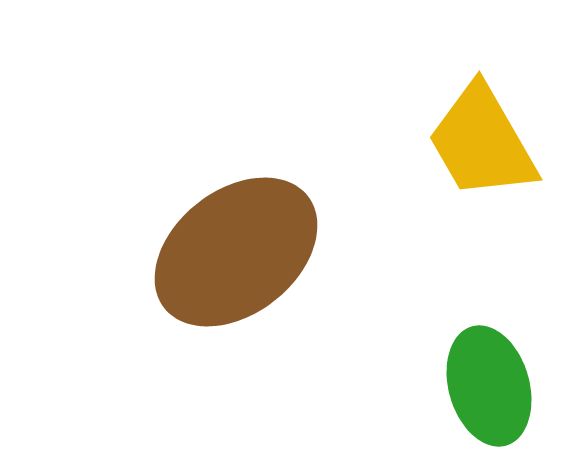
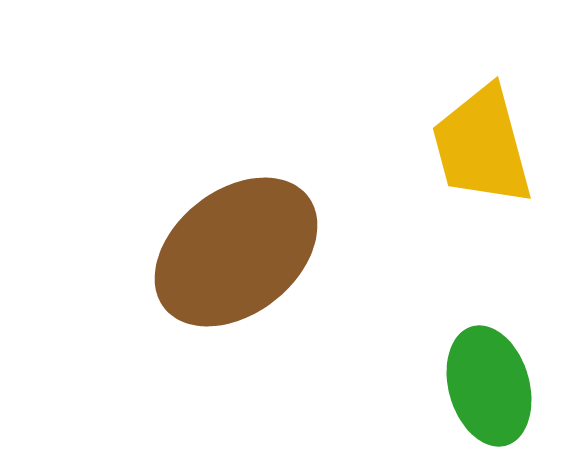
yellow trapezoid: moved 4 px down; rotated 15 degrees clockwise
